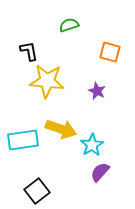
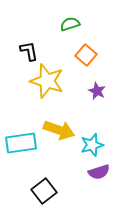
green semicircle: moved 1 px right, 1 px up
orange square: moved 24 px left, 3 px down; rotated 25 degrees clockwise
yellow star: rotated 12 degrees clockwise
yellow arrow: moved 2 px left, 1 px down
cyan rectangle: moved 2 px left, 3 px down
cyan star: rotated 15 degrees clockwise
purple semicircle: moved 1 px left; rotated 150 degrees counterclockwise
black square: moved 7 px right
